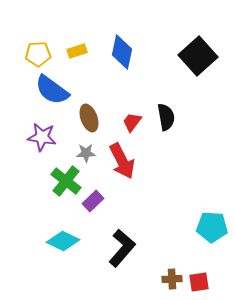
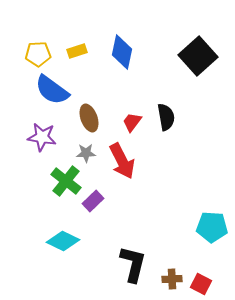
black L-shape: moved 11 px right, 16 px down; rotated 27 degrees counterclockwise
red square: moved 2 px right, 2 px down; rotated 35 degrees clockwise
